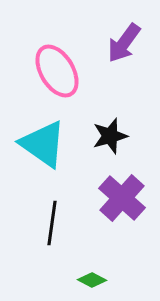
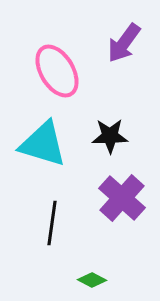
black star: rotated 15 degrees clockwise
cyan triangle: rotated 18 degrees counterclockwise
